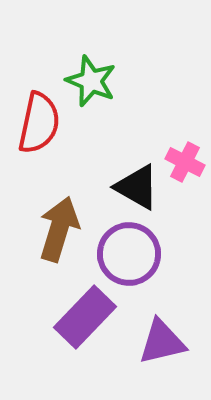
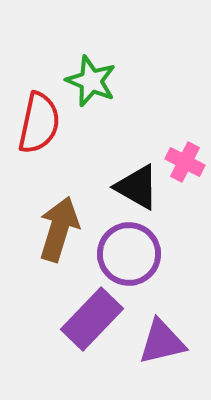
purple rectangle: moved 7 px right, 2 px down
